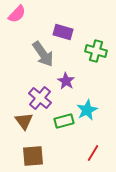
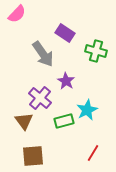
purple rectangle: moved 2 px right, 1 px down; rotated 18 degrees clockwise
